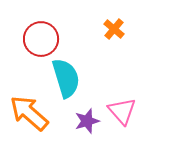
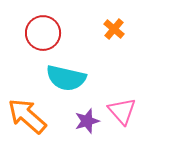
red circle: moved 2 px right, 6 px up
cyan semicircle: rotated 120 degrees clockwise
orange arrow: moved 2 px left, 3 px down
